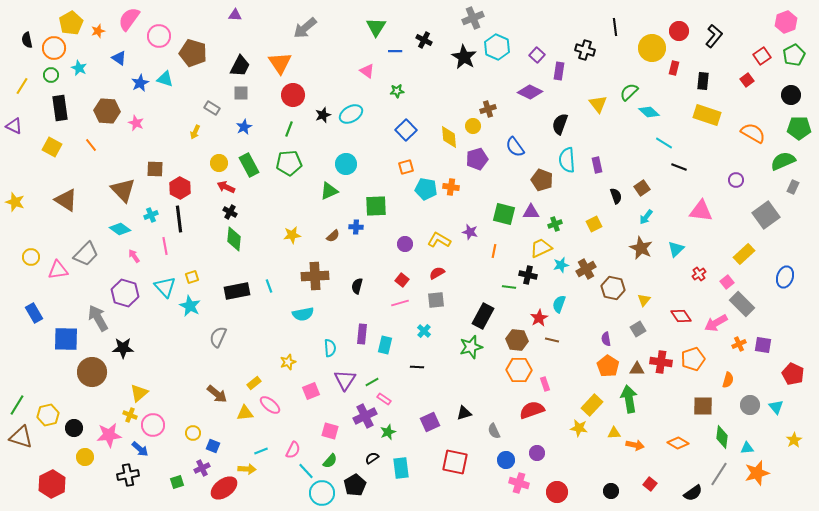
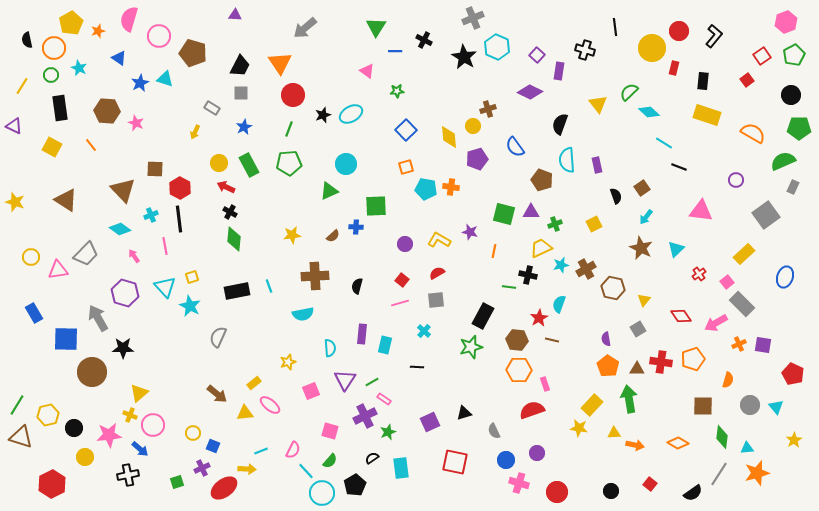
pink semicircle at (129, 19): rotated 20 degrees counterclockwise
